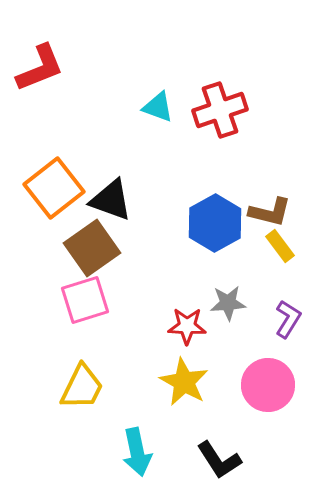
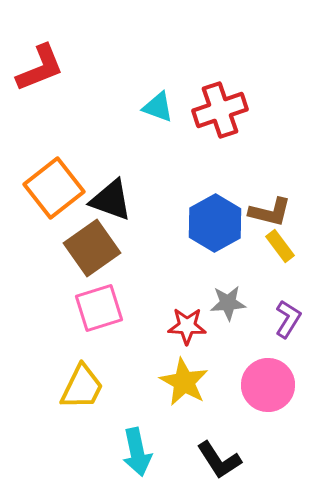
pink square: moved 14 px right, 8 px down
